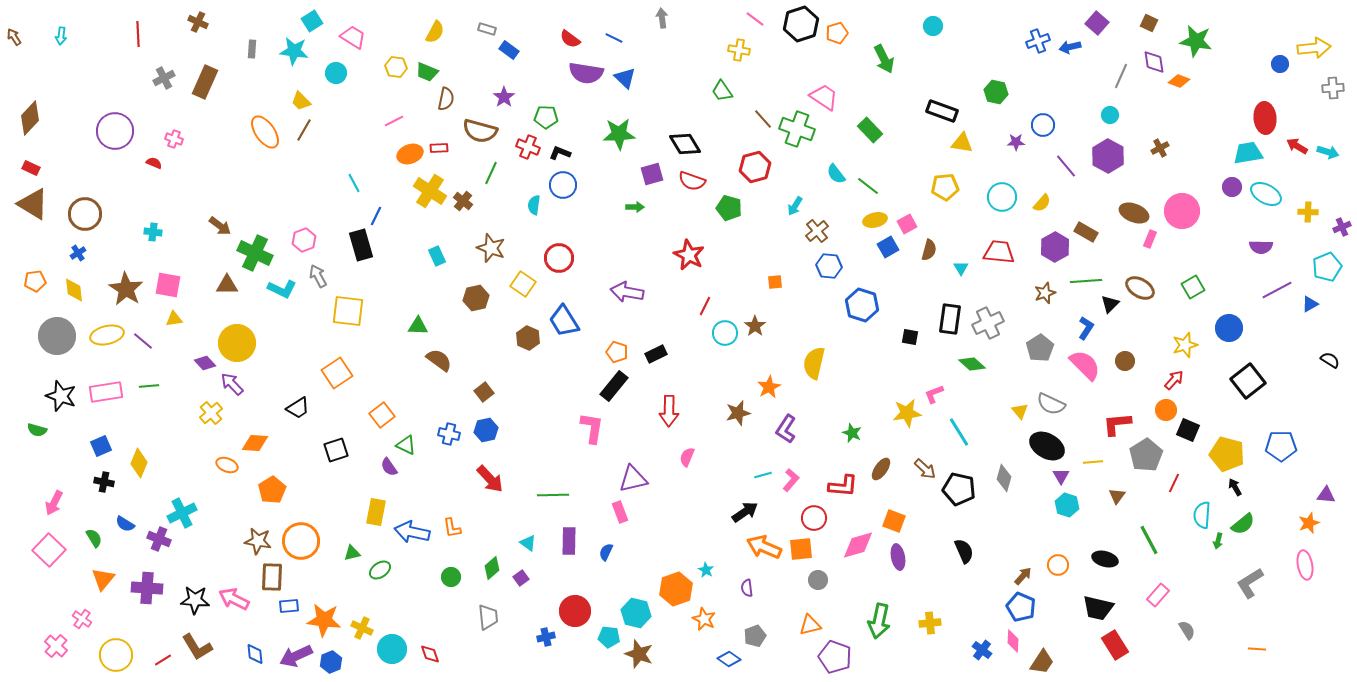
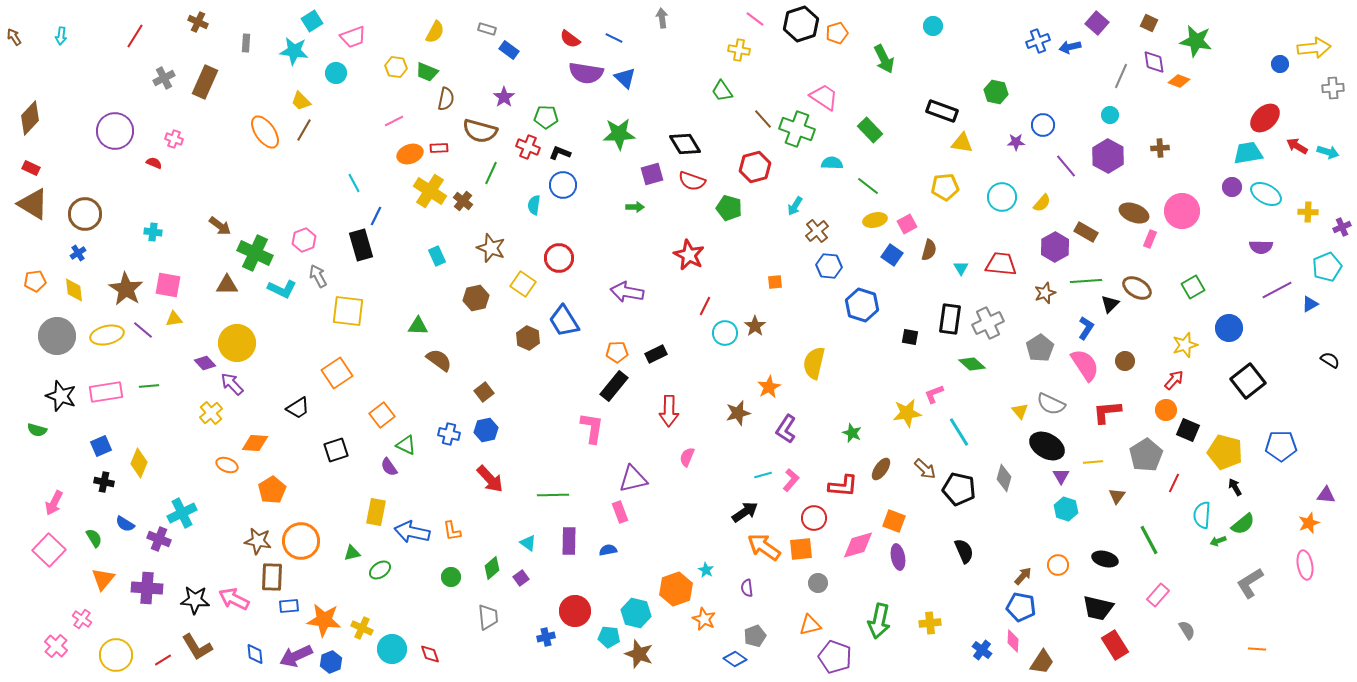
red line at (138, 34): moved 3 px left, 2 px down; rotated 35 degrees clockwise
pink trapezoid at (353, 37): rotated 128 degrees clockwise
gray rectangle at (252, 49): moved 6 px left, 6 px up
red ellipse at (1265, 118): rotated 52 degrees clockwise
brown cross at (1160, 148): rotated 24 degrees clockwise
cyan semicircle at (836, 174): moved 4 px left, 11 px up; rotated 130 degrees clockwise
blue square at (888, 247): moved 4 px right, 8 px down; rotated 25 degrees counterclockwise
red trapezoid at (999, 252): moved 2 px right, 12 px down
brown ellipse at (1140, 288): moved 3 px left
purple line at (143, 341): moved 11 px up
orange pentagon at (617, 352): rotated 20 degrees counterclockwise
pink semicircle at (1085, 365): rotated 12 degrees clockwise
red L-shape at (1117, 424): moved 10 px left, 12 px up
yellow pentagon at (1227, 454): moved 2 px left, 2 px up
cyan hexagon at (1067, 505): moved 1 px left, 4 px down
orange L-shape at (452, 528): moved 3 px down
green arrow at (1218, 541): rotated 56 degrees clockwise
orange arrow at (764, 547): rotated 12 degrees clockwise
blue semicircle at (606, 552): moved 2 px right, 2 px up; rotated 54 degrees clockwise
gray circle at (818, 580): moved 3 px down
blue pentagon at (1021, 607): rotated 12 degrees counterclockwise
blue diamond at (729, 659): moved 6 px right
